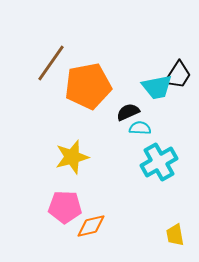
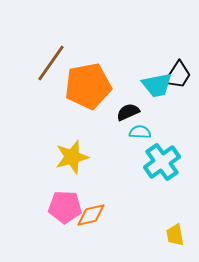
cyan trapezoid: moved 2 px up
cyan semicircle: moved 4 px down
cyan cross: moved 3 px right; rotated 6 degrees counterclockwise
orange diamond: moved 11 px up
